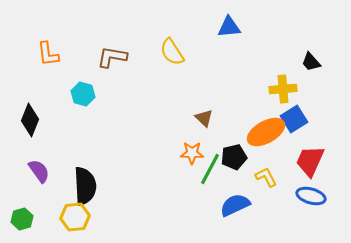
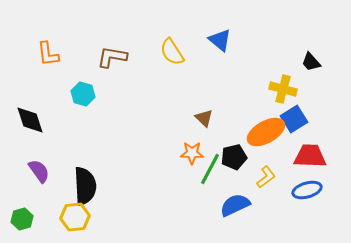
blue triangle: moved 9 px left, 13 px down; rotated 45 degrees clockwise
yellow cross: rotated 20 degrees clockwise
black diamond: rotated 40 degrees counterclockwise
red trapezoid: moved 5 px up; rotated 68 degrees clockwise
yellow L-shape: rotated 80 degrees clockwise
blue ellipse: moved 4 px left, 6 px up; rotated 32 degrees counterclockwise
